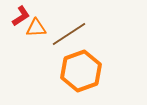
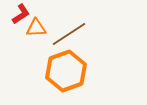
red L-shape: moved 2 px up
orange hexagon: moved 15 px left
